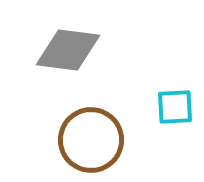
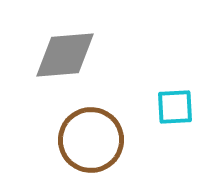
gray diamond: moved 3 px left, 5 px down; rotated 12 degrees counterclockwise
